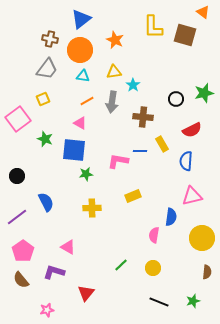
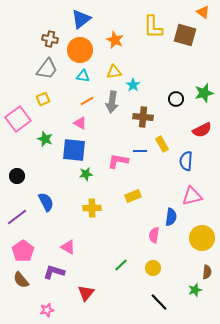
red semicircle at (192, 130): moved 10 px right
green star at (193, 301): moved 2 px right, 11 px up
black line at (159, 302): rotated 24 degrees clockwise
